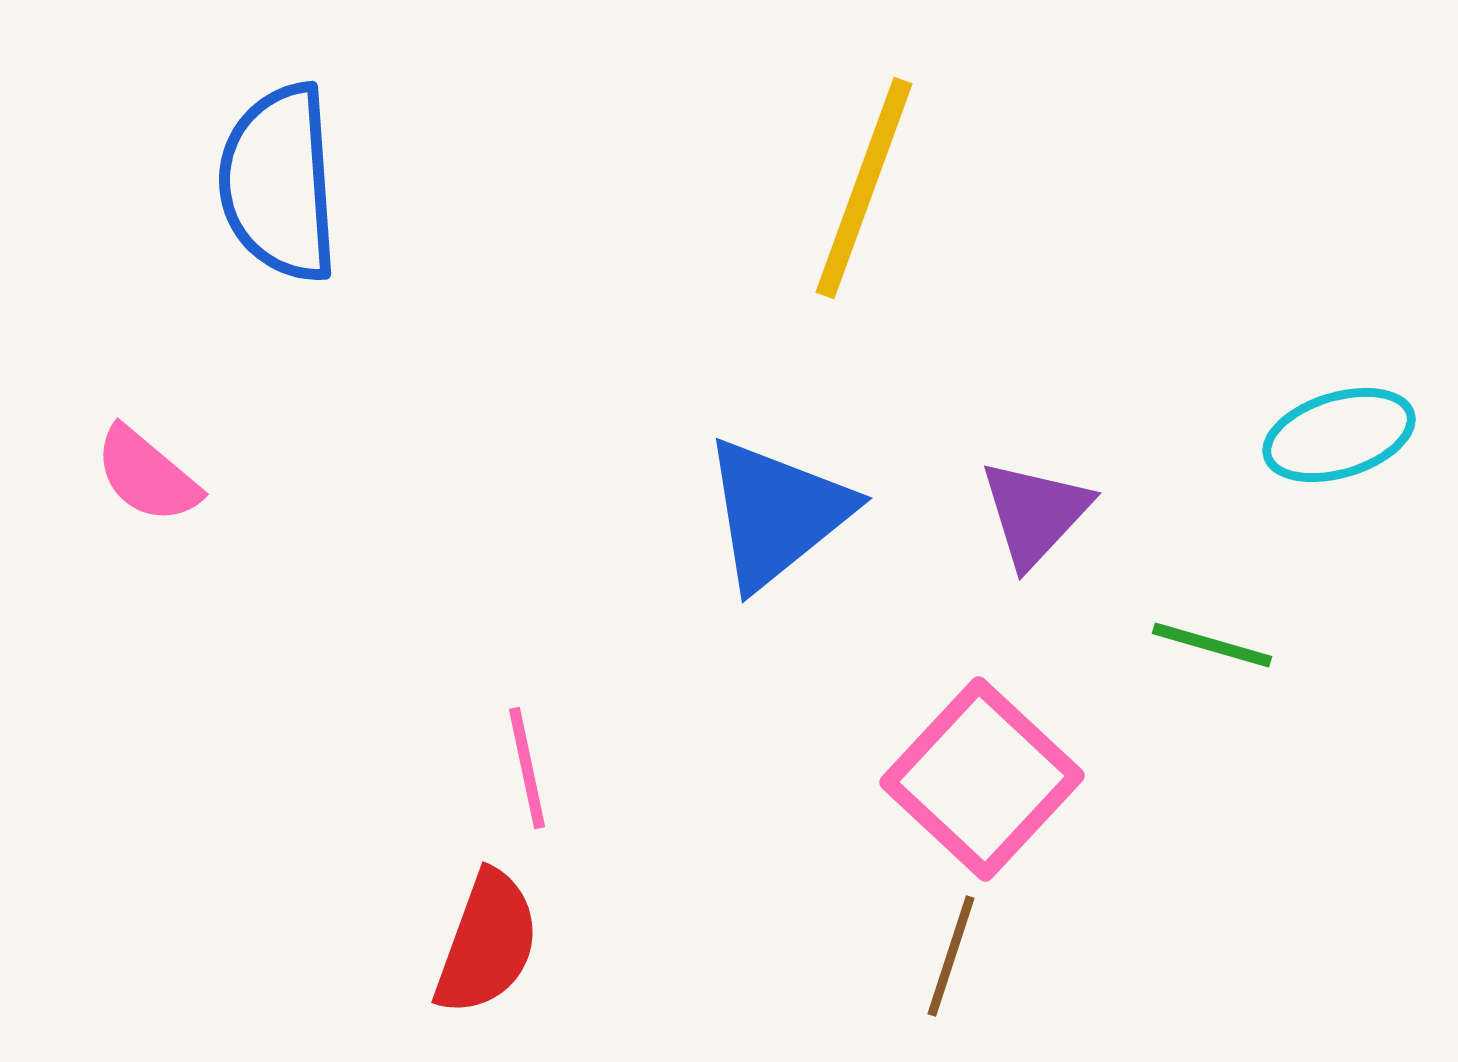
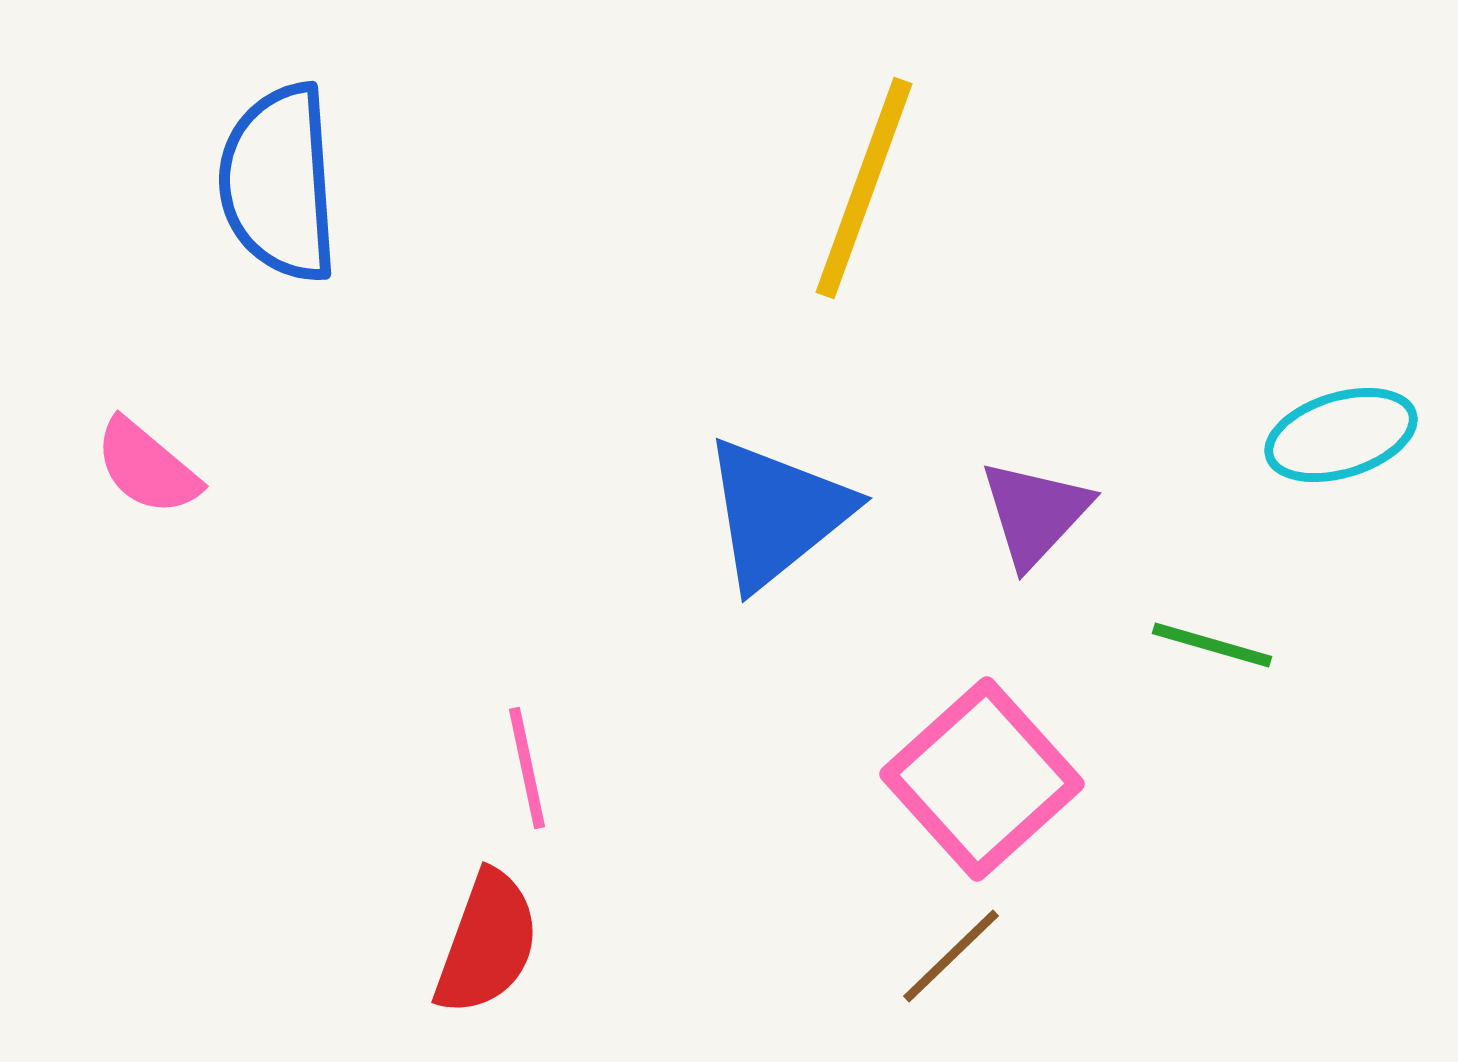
cyan ellipse: moved 2 px right
pink semicircle: moved 8 px up
pink square: rotated 5 degrees clockwise
brown line: rotated 28 degrees clockwise
